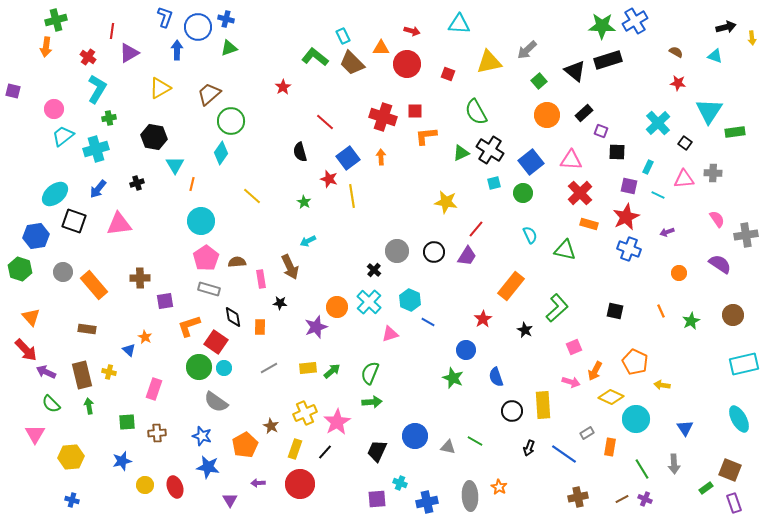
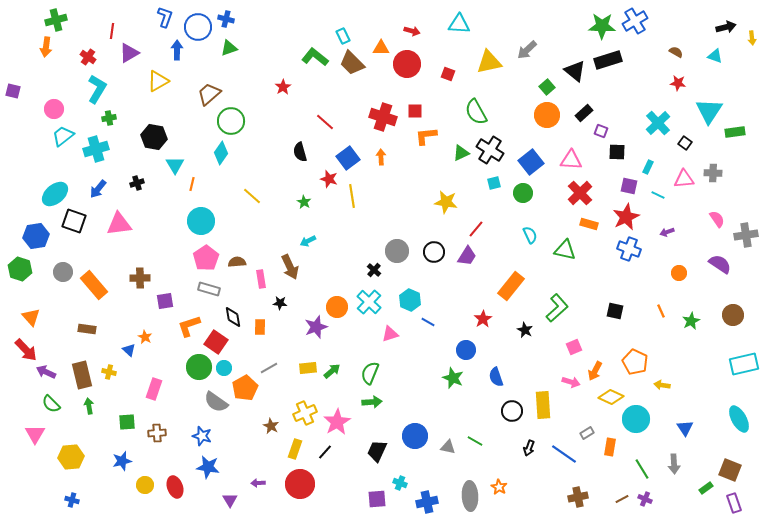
green square at (539, 81): moved 8 px right, 6 px down
yellow triangle at (160, 88): moved 2 px left, 7 px up
orange pentagon at (245, 445): moved 57 px up
